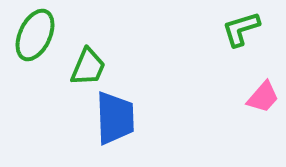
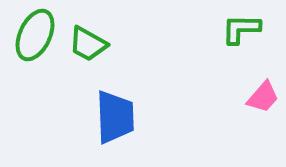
green L-shape: rotated 18 degrees clockwise
green trapezoid: moved 23 px up; rotated 96 degrees clockwise
blue trapezoid: moved 1 px up
